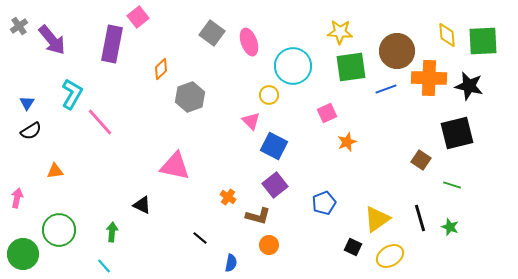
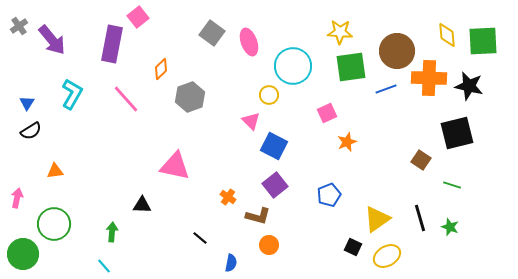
pink line at (100, 122): moved 26 px right, 23 px up
blue pentagon at (324, 203): moved 5 px right, 8 px up
black triangle at (142, 205): rotated 24 degrees counterclockwise
green circle at (59, 230): moved 5 px left, 6 px up
yellow ellipse at (390, 256): moved 3 px left
